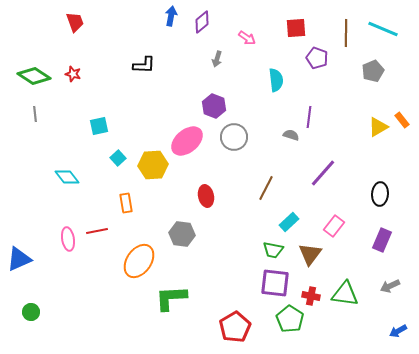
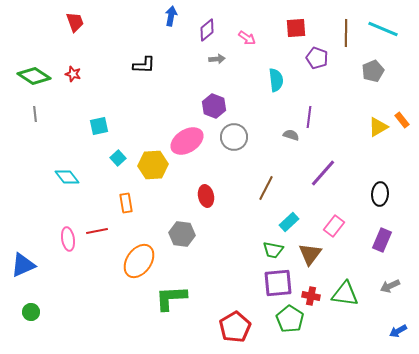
purple diamond at (202, 22): moved 5 px right, 8 px down
gray arrow at (217, 59): rotated 112 degrees counterclockwise
pink ellipse at (187, 141): rotated 8 degrees clockwise
blue triangle at (19, 259): moved 4 px right, 6 px down
purple square at (275, 283): moved 3 px right; rotated 12 degrees counterclockwise
